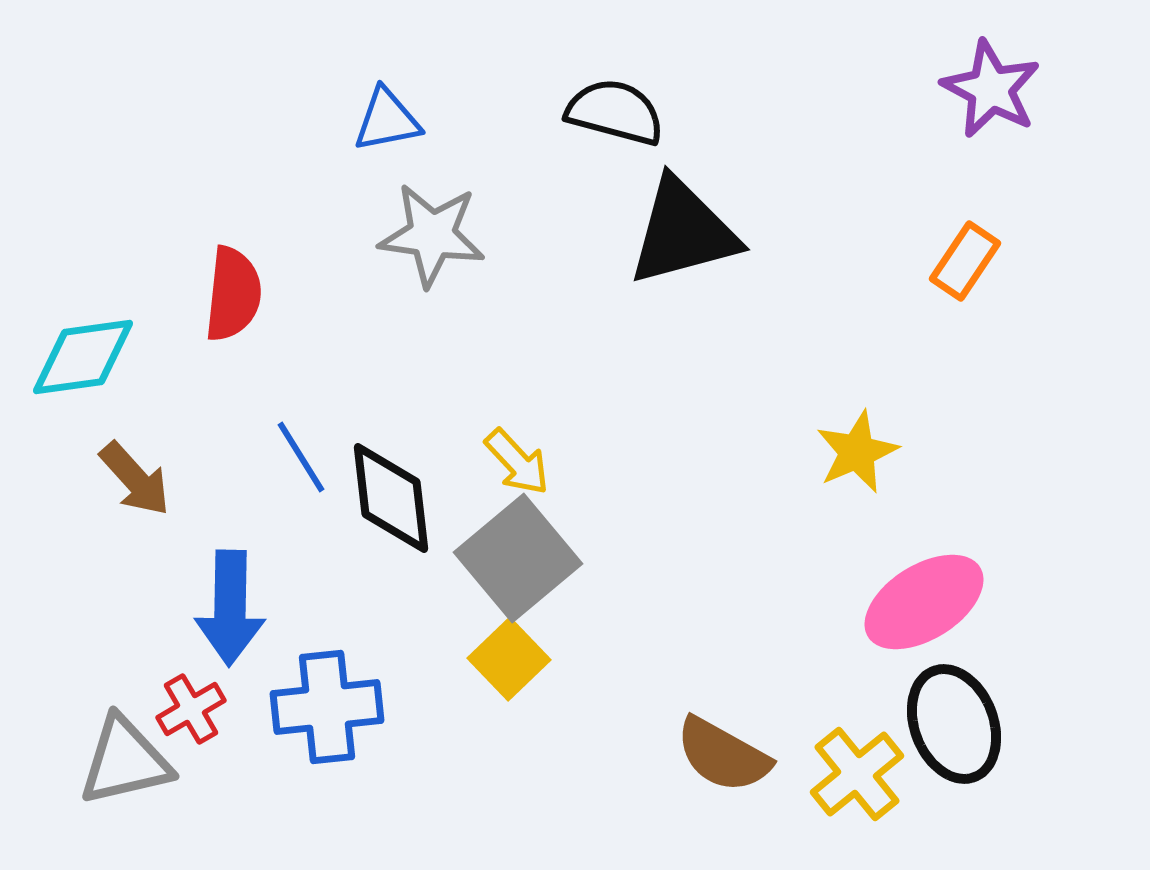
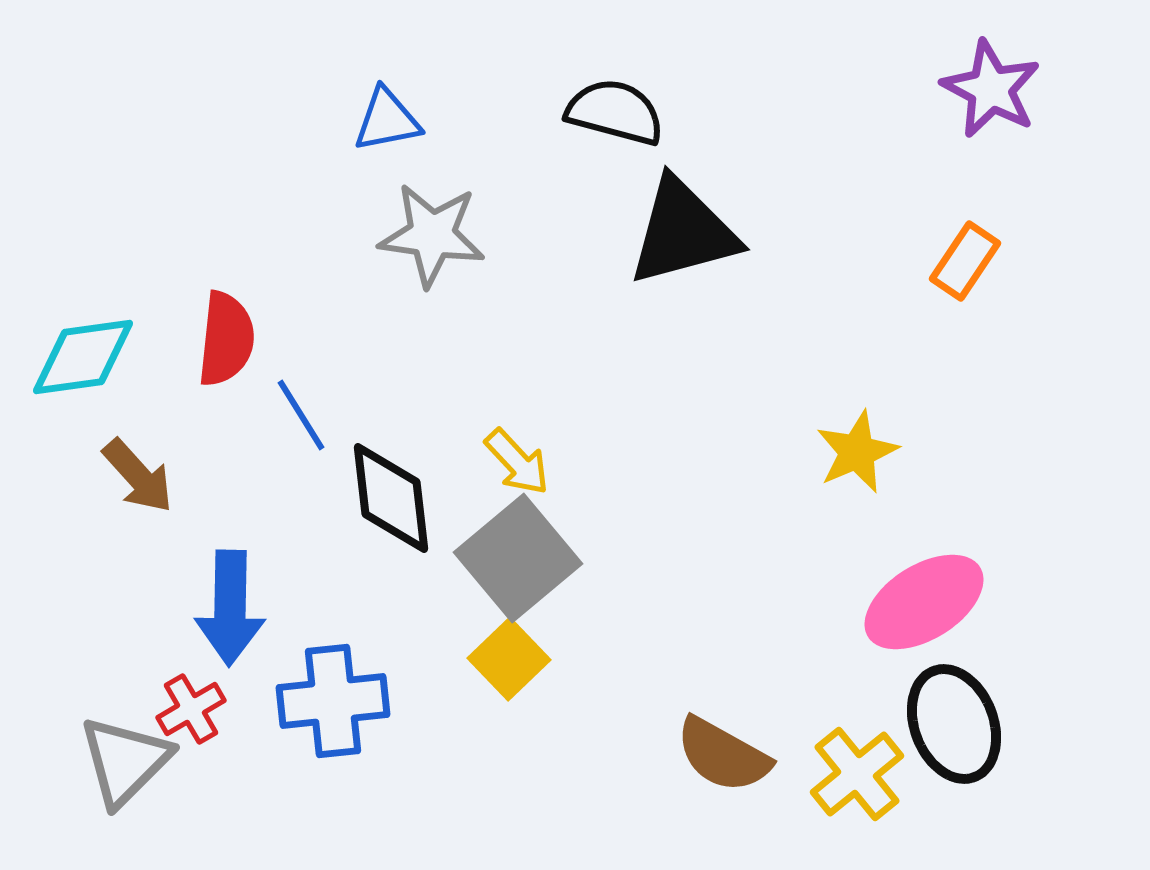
red semicircle: moved 7 px left, 45 px down
blue line: moved 42 px up
brown arrow: moved 3 px right, 3 px up
blue cross: moved 6 px right, 6 px up
gray triangle: rotated 32 degrees counterclockwise
